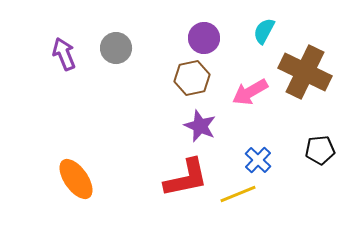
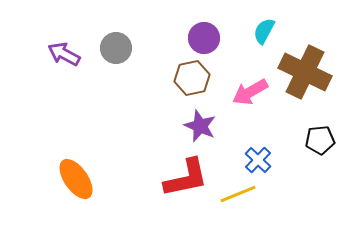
purple arrow: rotated 40 degrees counterclockwise
black pentagon: moved 10 px up
